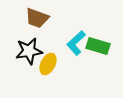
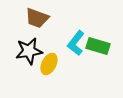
cyan L-shape: rotated 10 degrees counterclockwise
yellow ellipse: moved 1 px right
